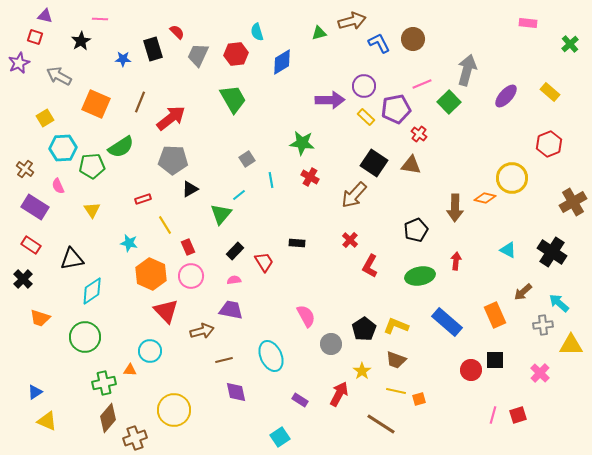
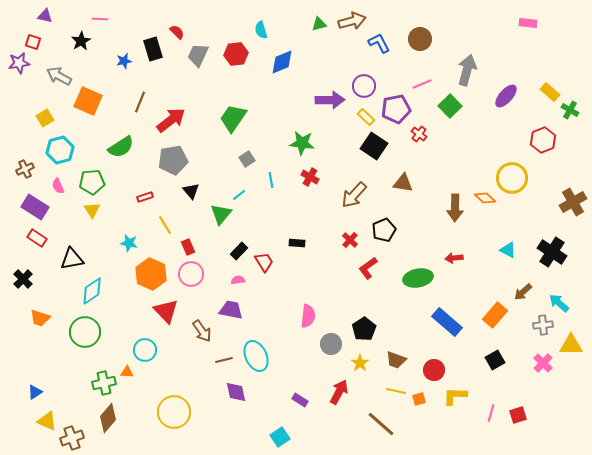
cyan semicircle at (257, 32): moved 4 px right, 2 px up
green triangle at (319, 33): moved 9 px up
red square at (35, 37): moved 2 px left, 5 px down
brown circle at (413, 39): moved 7 px right
green cross at (570, 44): moved 66 px down; rotated 18 degrees counterclockwise
blue star at (123, 59): moved 1 px right, 2 px down; rotated 14 degrees counterclockwise
blue diamond at (282, 62): rotated 8 degrees clockwise
purple star at (19, 63): rotated 15 degrees clockwise
green trapezoid at (233, 99): moved 19 px down; rotated 116 degrees counterclockwise
green square at (449, 102): moved 1 px right, 4 px down
orange square at (96, 104): moved 8 px left, 3 px up
red arrow at (171, 118): moved 2 px down
red hexagon at (549, 144): moved 6 px left, 4 px up
cyan hexagon at (63, 148): moved 3 px left, 2 px down; rotated 12 degrees counterclockwise
gray pentagon at (173, 160): rotated 12 degrees counterclockwise
black square at (374, 163): moved 17 px up
brown triangle at (411, 165): moved 8 px left, 18 px down
green pentagon at (92, 166): moved 16 px down
brown cross at (25, 169): rotated 30 degrees clockwise
black triangle at (190, 189): moved 1 px right, 2 px down; rotated 42 degrees counterclockwise
orange diamond at (485, 198): rotated 30 degrees clockwise
red rectangle at (143, 199): moved 2 px right, 2 px up
black pentagon at (416, 230): moved 32 px left
red rectangle at (31, 245): moved 6 px right, 7 px up
black rectangle at (235, 251): moved 4 px right
red arrow at (456, 261): moved 2 px left, 3 px up; rotated 102 degrees counterclockwise
red L-shape at (370, 266): moved 2 px left, 2 px down; rotated 25 degrees clockwise
pink circle at (191, 276): moved 2 px up
green ellipse at (420, 276): moved 2 px left, 2 px down
pink semicircle at (234, 280): moved 4 px right
orange rectangle at (495, 315): rotated 65 degrees clockwise
pink semicircle at (306, 316): moved 2 px right; rotated 35 degrees clockwise
yellow L-shape at (396, 326): moved 59 px right, 70 px down; rotated 20 degrees counterclockwise
brown arrow at (202, 331): rotated 70 degrees clockwise
green circle at (85, 337): moved 5 px up
cyan circle at (150, 351): moved 5 px left, 1 px up
cyan ellipse at (271, 356): moved 15 px left
black square at (495, 360): rotated 30 degrees counterclockwise
orange triangle at (130, 370): moved 3 px left, 2 px down
red circle at (471, 370): moved 37 px left
yellow star at (362, 371): moved 2 px left, 8 px up
pink cross at (540, 373): moved 3 px right, 10 px up
red arrow at (339, 394): moved 2 px up
yellow circle at (174, 410): moved 2 px down
pink line at (493, 415): moved 2 px left, 2 px up
brown line at (381, 424): rotated 8 degrees clockwise
brown cross at (135, 438): moved 63 px left
